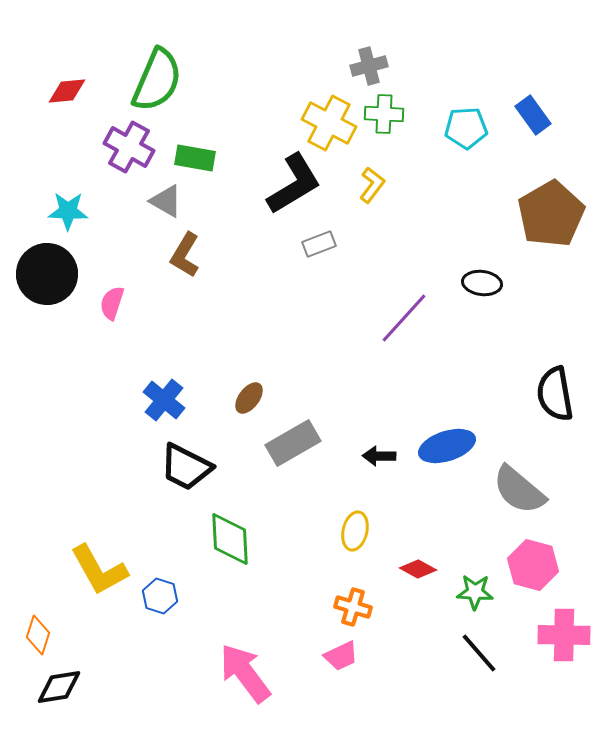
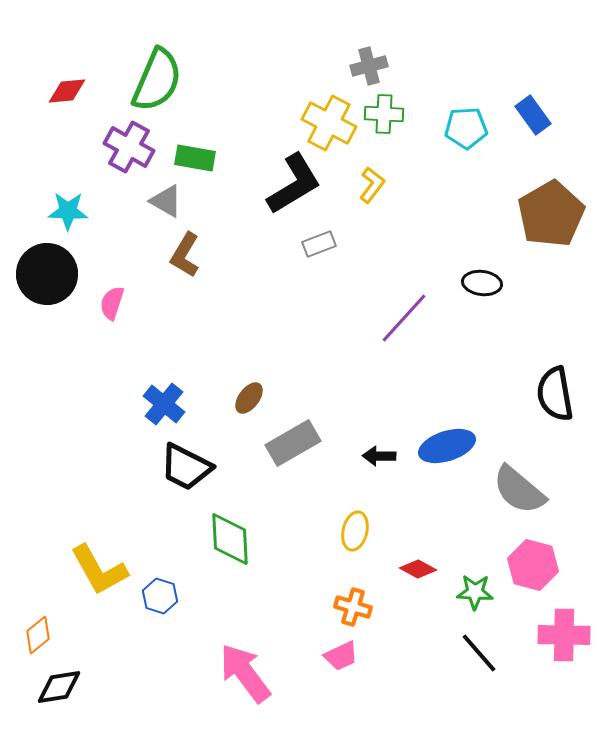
blue cross at (164, 400): moved 4 px down
orange diamond at (38, 635): rotated 33 degrees clockwise
